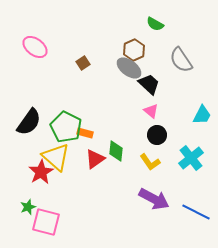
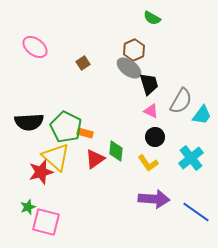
green semicircle: moved 3 px left, 6 px up
gray semicircle: moved 41 px down; rotated 116 degrees counterclockwise
black trapezoid: rotated 30 degrees clockwise
pink triangle: rotated 14 degrees counterclockwise
cyan trapezoid: rotated 10 degrees clockwise
black semicircle: rotated 52 degrees clockwise
black circle: moved 2 px left, 2 px down
yellow L-shape: moved 2 px left, 1 px down
red star: rotated 15 degrees clockwise
purple arrow: rotated 24 degrees counterclockwise
blue line: rotated 8 degrees clockwise
